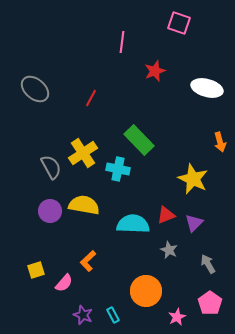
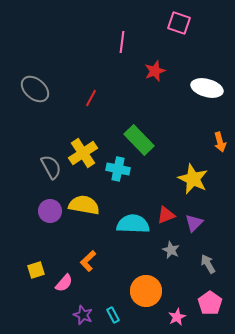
gray star: moved 2 px right
